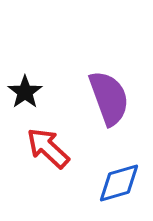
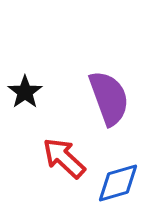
red arrow: moved 16 px right, 10 px down
blue diamond: moved 1 px left
